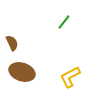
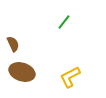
brown semicircle: moved 1 px right, 1 px down
